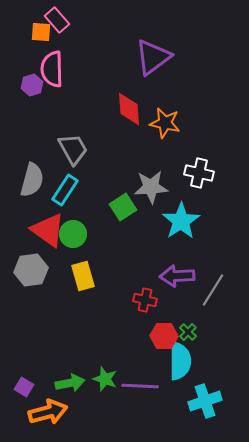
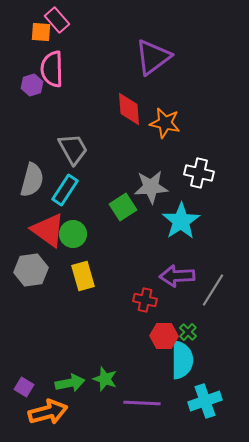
cyan semicircle: moved 2 px right, 1 px up
purple line: moved 2 px right, 17 px down
